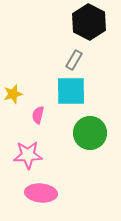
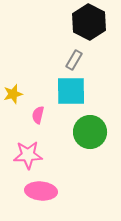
green circle: moved 1 px up
pink ellipse: moved 2 px up
